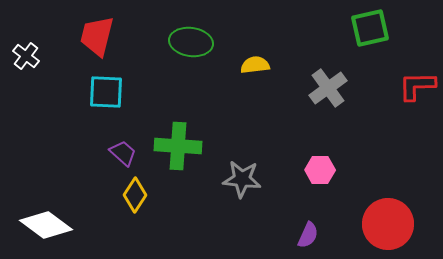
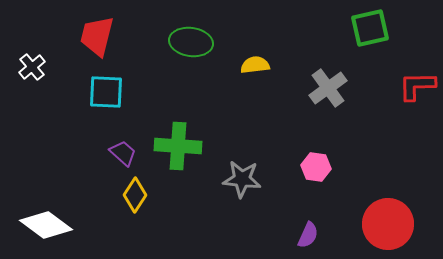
white cross: moved 6 px right, 11 px down; rotated 12 degrees clockwise
pink hexagon: moved 4 px left, 3 px up; rotated 8 degrees clockwise
